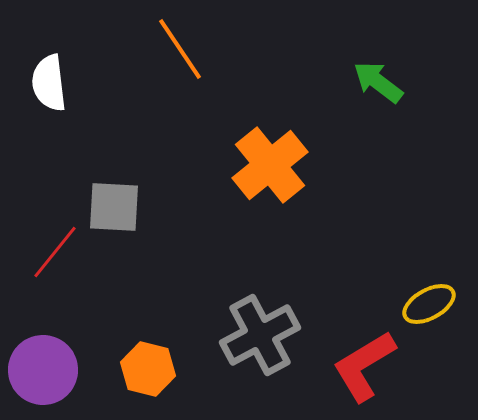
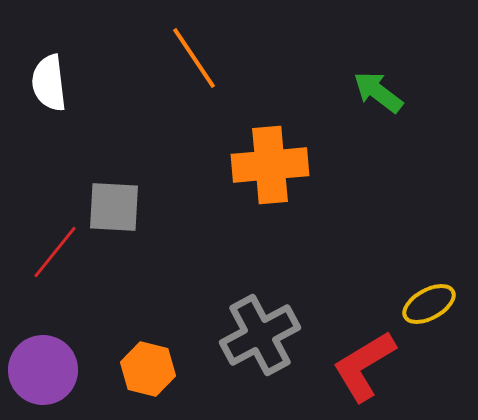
orange line: moved 14 px right, 9 px down
green arrow: moved 10 px down
orange cross: rotated 34 degrees clockwise
